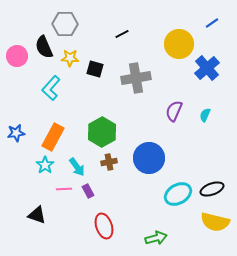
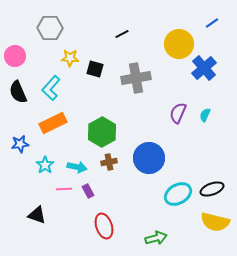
gray hexagon: moved 15 px left, 4 px down
black semicircle: moved 26 px left, 45 px down
pink circle: moved 2 px left
blue cross: moved 3 px left
purple semicircle: moved 4 px right, 2 px down
blue star: moved 4 px right, 11 px down
orange rectangle: moved 14 px up; rotated 36 degrees clockwise
cyan arrow: rotated 42 degrees counterclockwise
